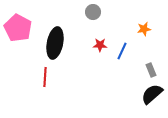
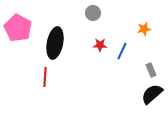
gray circle: moved 1 px down
